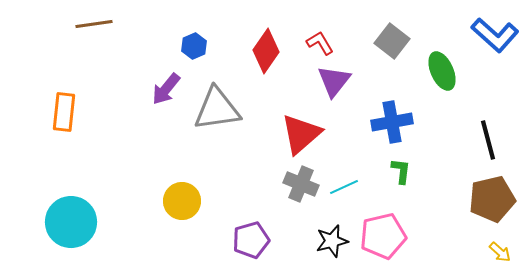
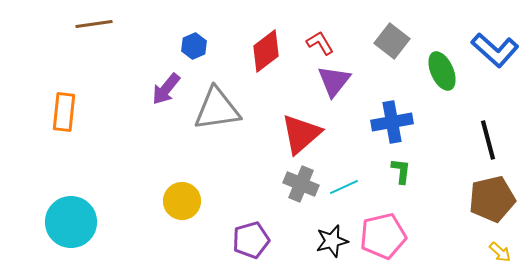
blue L-shape: moved 15 px down
red diamond: rotated 18 degrees clockwise
